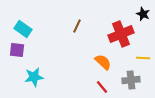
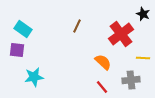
red cross: rotated 15 degrees counterclockwise
